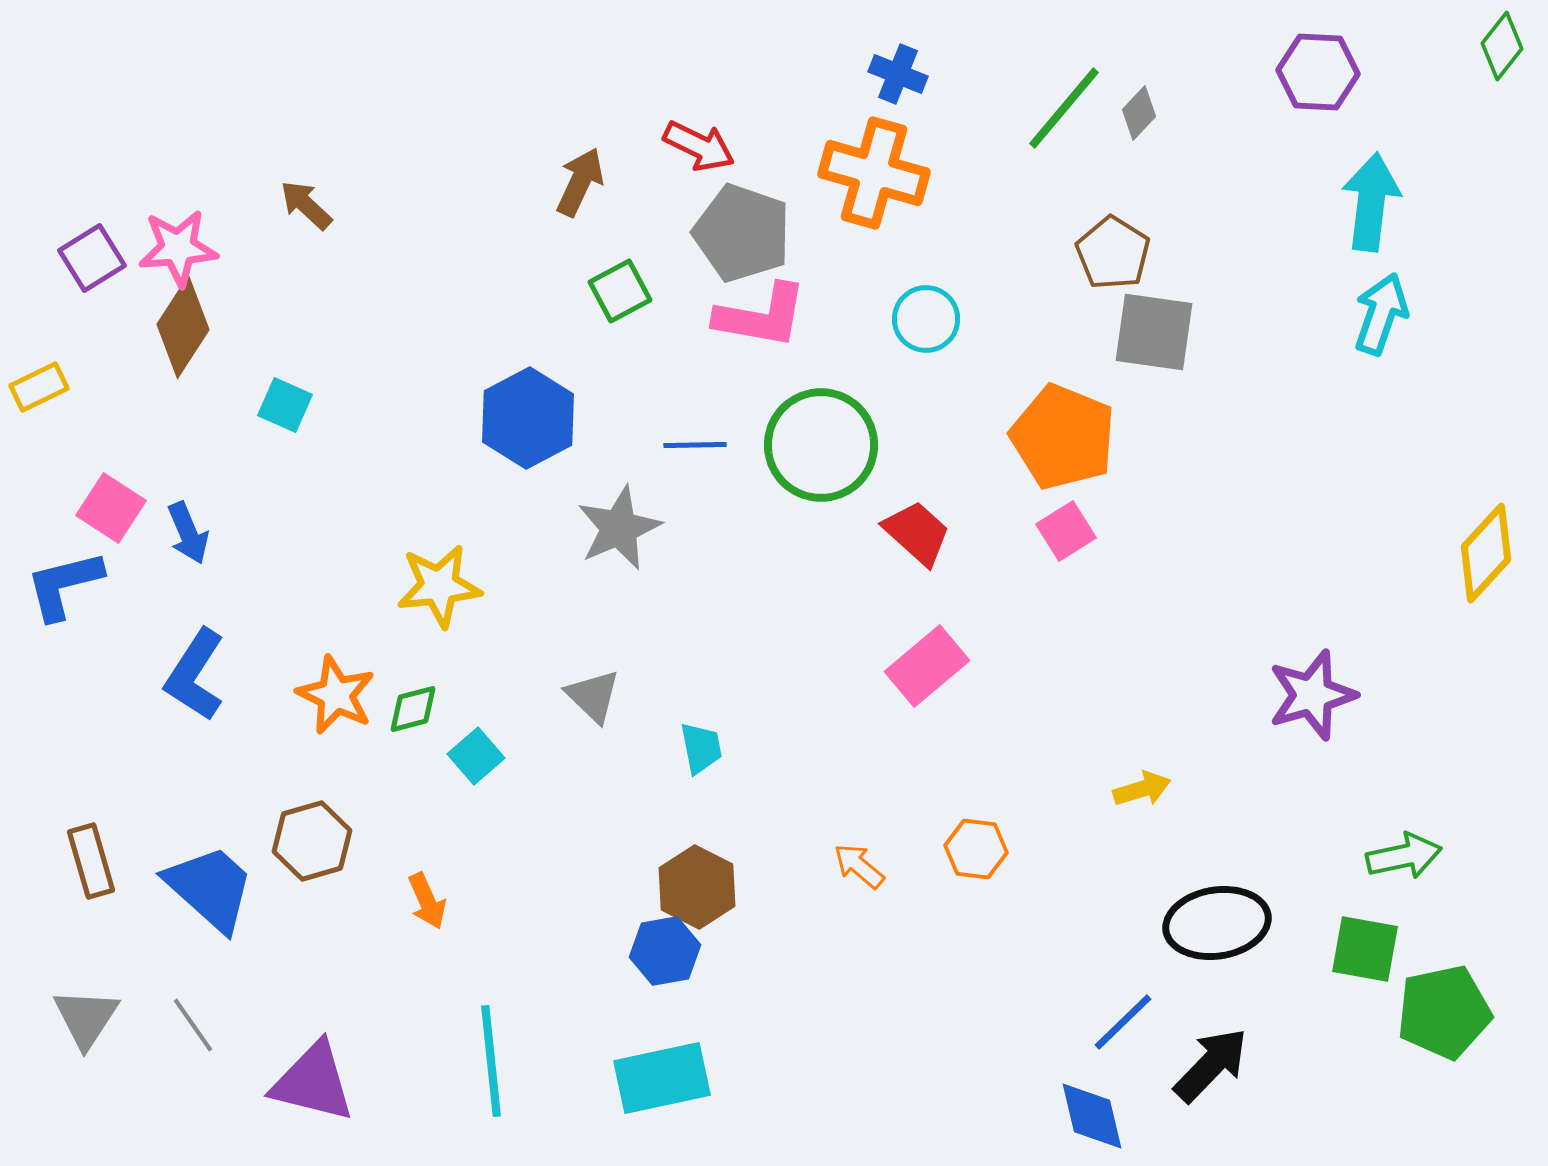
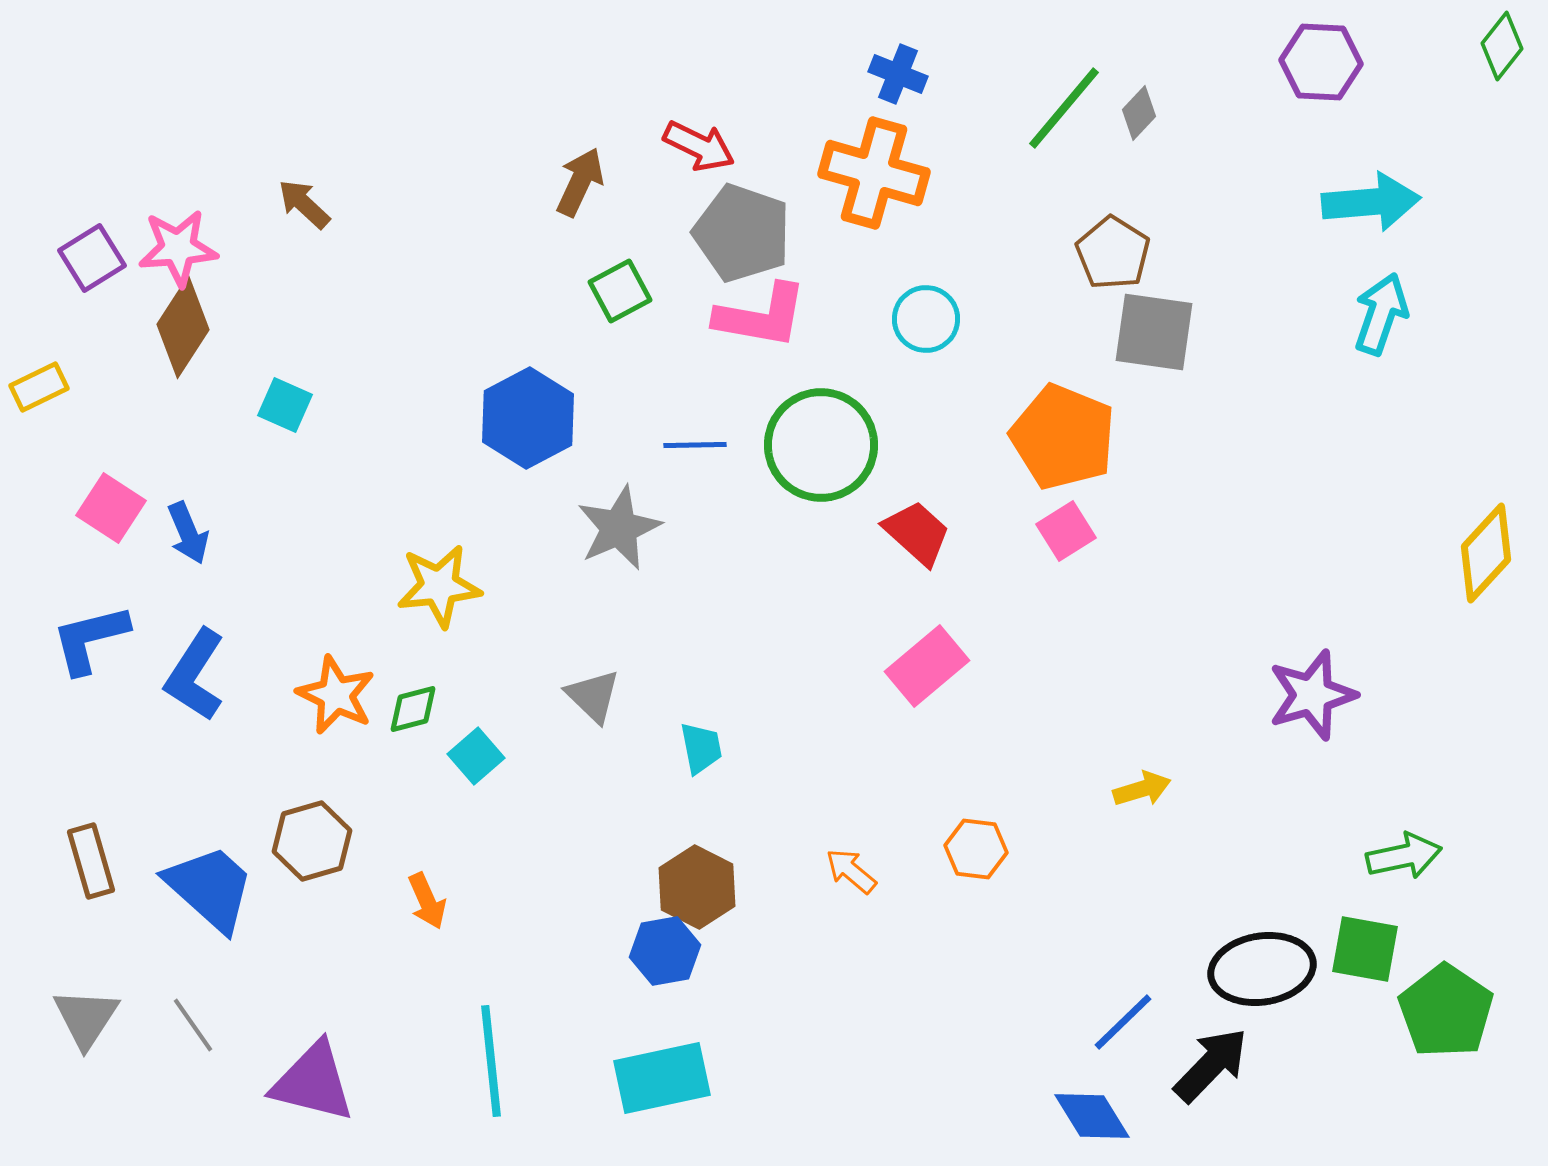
purple hexagon at (1318, 72): moved 3 px right, 10 px up
cyan arrow at (1371, 202): rotated 78 degrees clockwise
brown arrow at (306, 205): moved 2 px left, 1 px up
blue L-shape at (64, 585): moved 26 px right, 54 px down
orange arrow at (859, 866): moved 8 px left, 5 px down
black ellipse at (1217, 923): moved 45 px right, 46 px down
green pentagon at (1444, 1012): moved 2 px right, 1 px up; rotated 26 degrees counterclockwise
blue diamond at (1092, 1116): rotated 18 degrees counterclockwise
